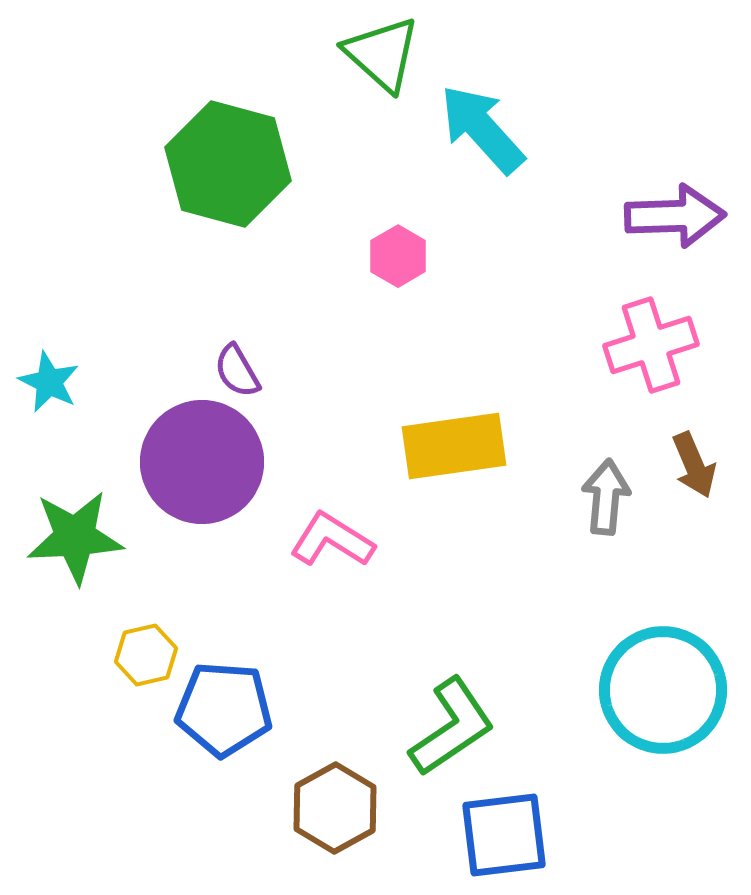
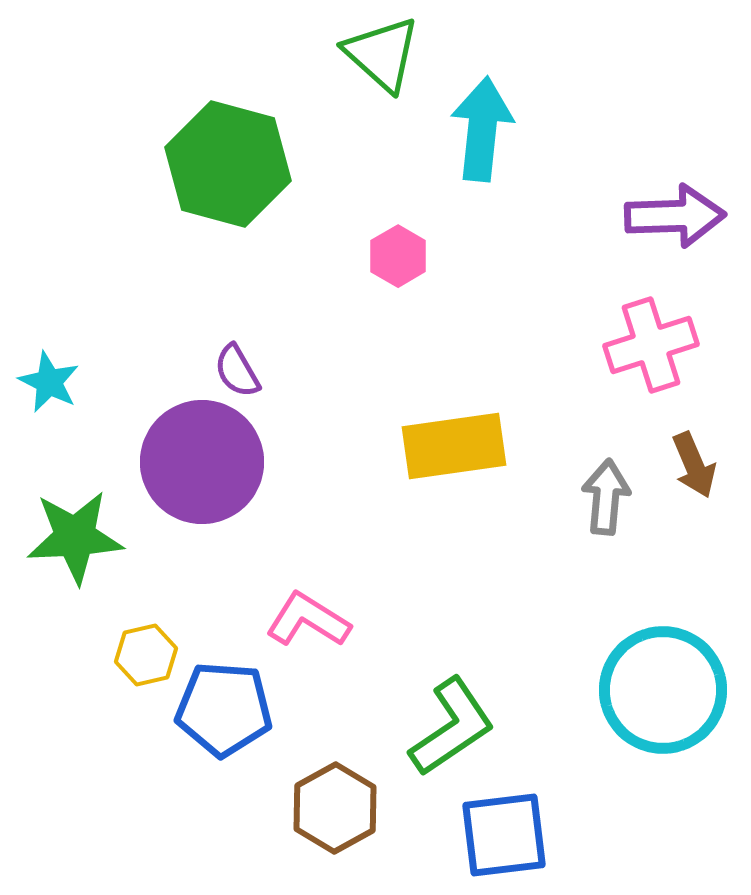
cyan arrow: rotated 48 degrees clockwise
pink L-shape: moved 24 px left, 80 px down
